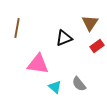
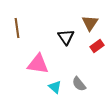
brown line: rotated 18 degrees counterclockwise
black triangle: moved 2 px right, 1 px up; rotated 42 degrees counterclockwise
